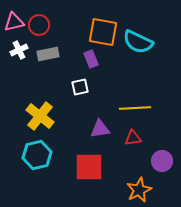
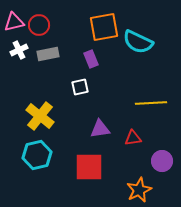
orange square: moved 1 px right, 5 px up; rotated 20 degrees counterclockwise
yellow line: moved 16 px right, 5 px up
